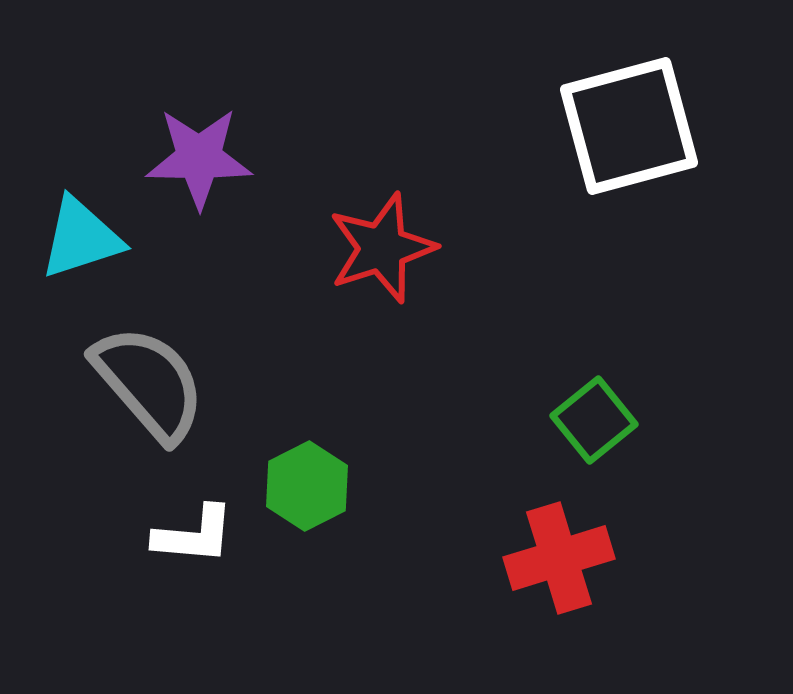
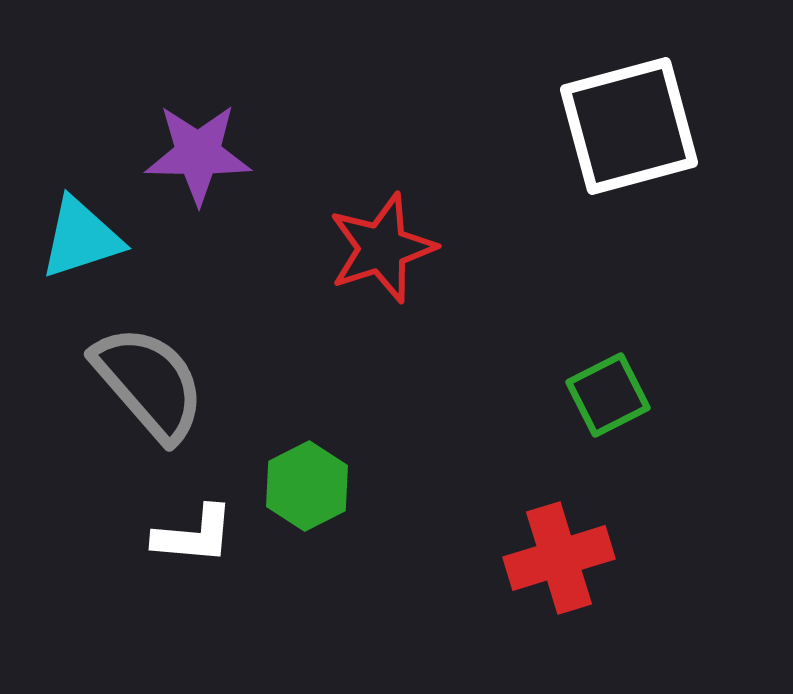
purple star: moved 1 px left, 4 px up
green square: moved 14 px right, 25 px up; rotated 12 degrees clockwise
